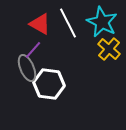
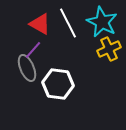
yellow cross: rotated 25 degrees clockwise
white hexagon: moved 9 px right
